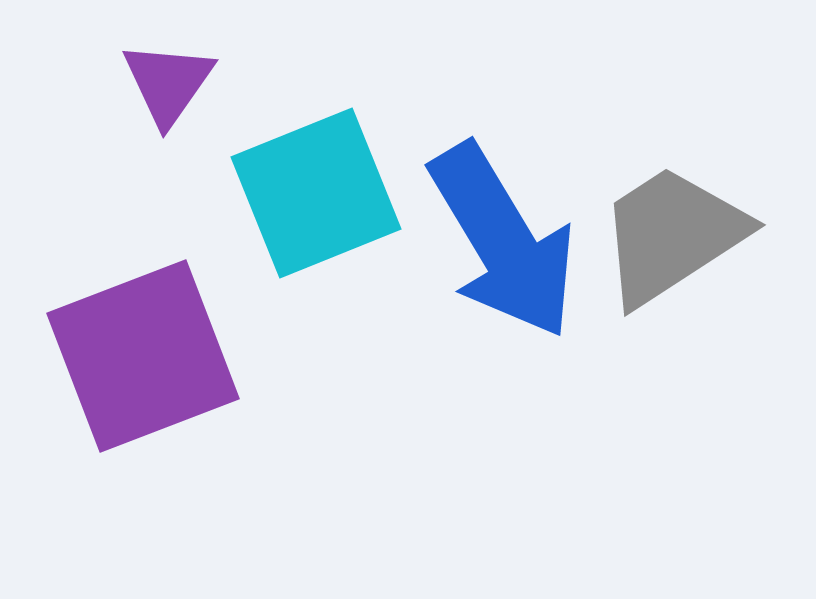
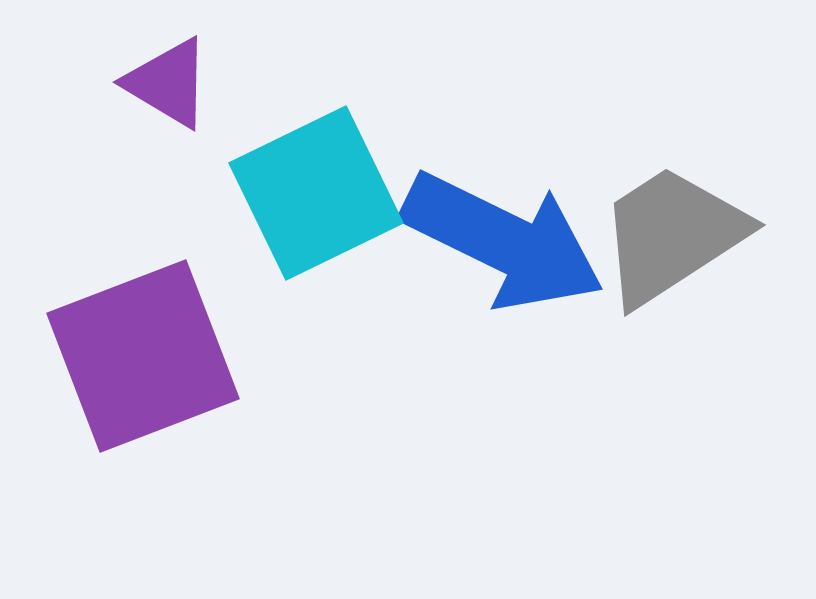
purple triangle: rotated 34 degrees counterclockwise
cyan square: rotated 4 degrees counterclockwise
blue arrow: rotated 33 degrees counterclockwise
